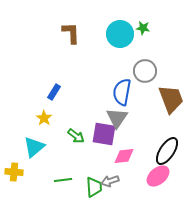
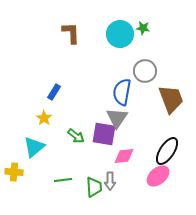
gray arrow: rotated 72 degrees counterclockwise
